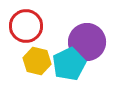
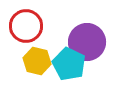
cyan pentagon: rotated 20 degrees counterclockwise
